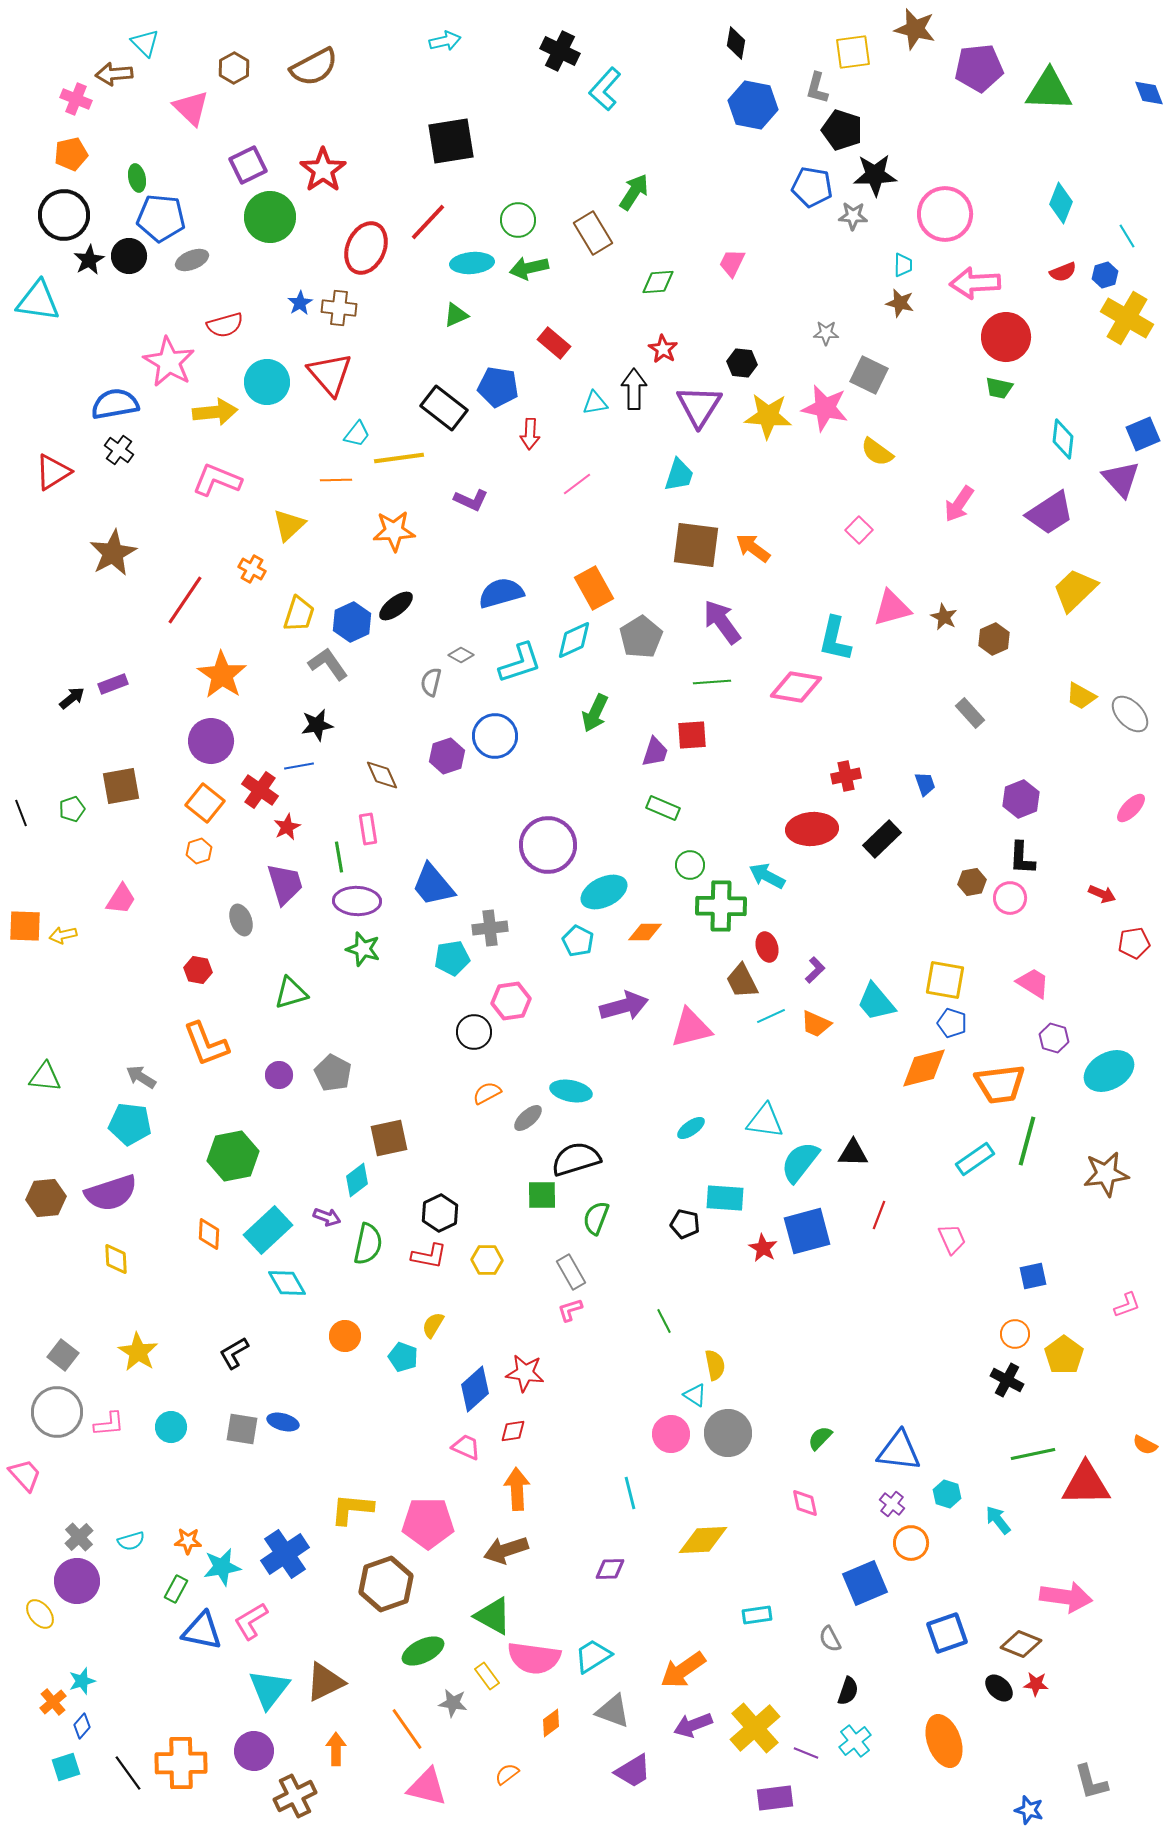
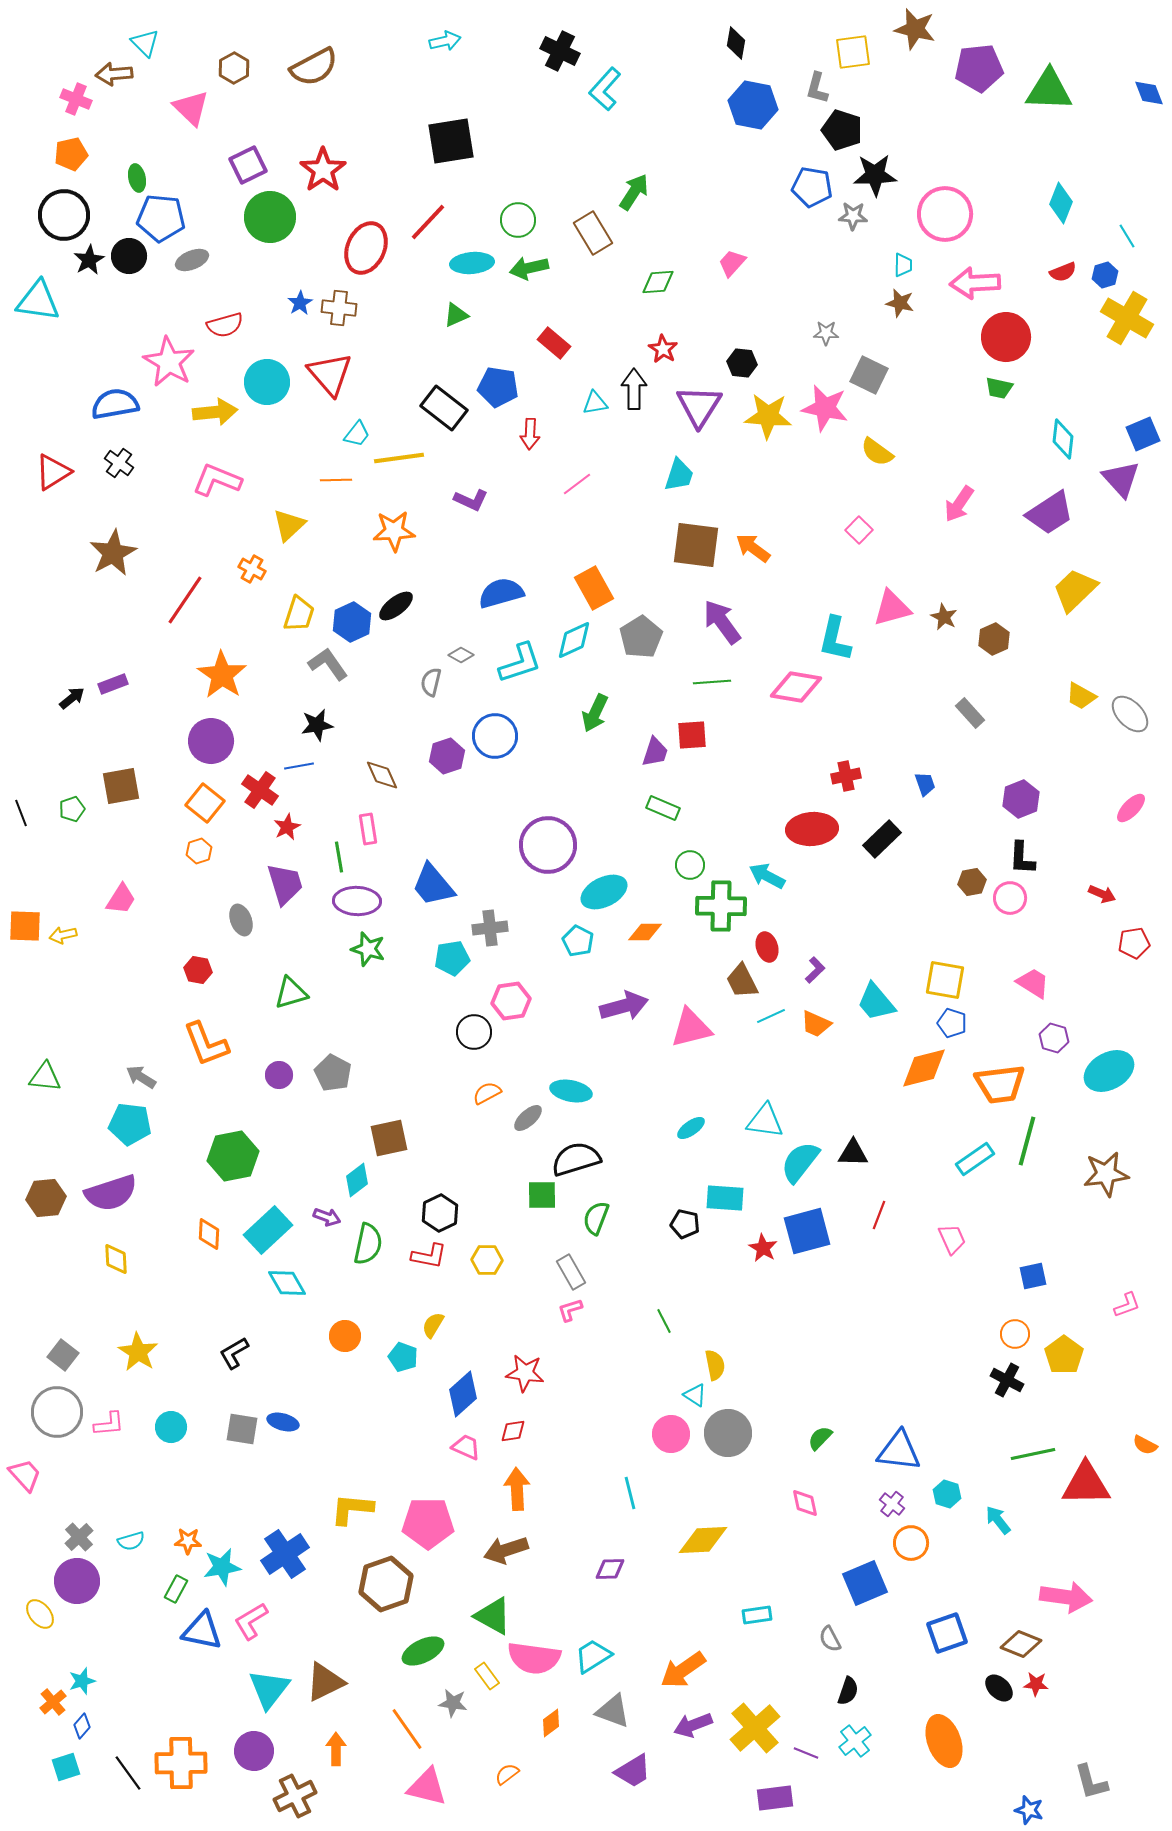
pink trapezoid at (732, 263): rotated 16 degrees clockwise
black cross at (119, 450): moved 13 px down
green star at (363, 949): moved 5 px right
blue diamond at (475, 1389): moved 12 px left, 5 px down
